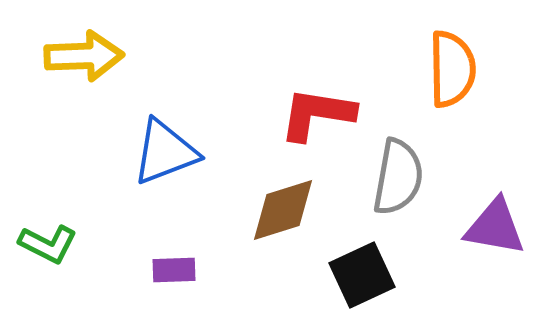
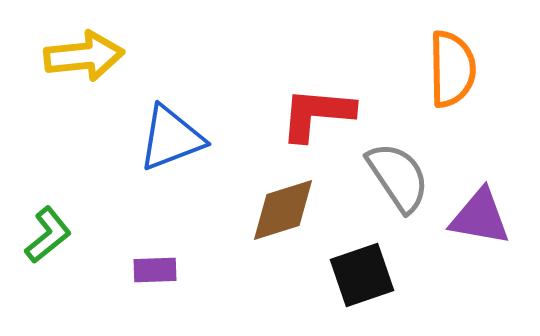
yellow arrow: rotated 4 degrees counterclockwise
red L-shape: rotated 4 degrees counterclockwise
blue triangle: moved 6 px right, 14 px up
gray semicircle: rotated 44 degrees counterclockwise
purple triangle: moved 15 px left, 10 px up
green L-shape: moved 9 px up; rotated 66 degrees counterclockwise
purple rectangle: moved 19 px left
black square: rotated 6 degrees clockwise
